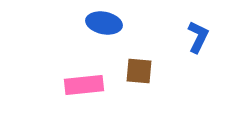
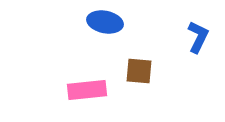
blue ellipse: moved 1 px right, 1 px up
pink rectangle: moved 3 px right, 5 px down
